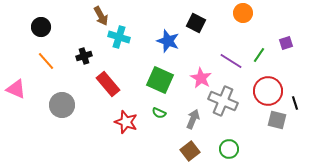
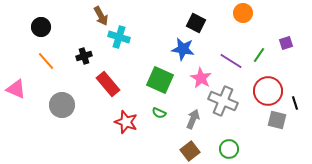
blue star: moved 15 px right, 8 px down; rotated 10 degrees counterclockwise
